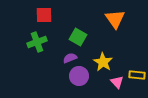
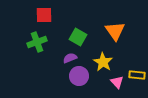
orange triangle: moved 12 px down
